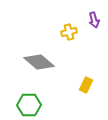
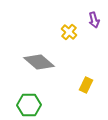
yellow cross: rotated 35 degrees counterclockwise
